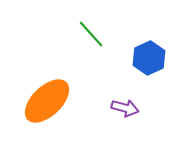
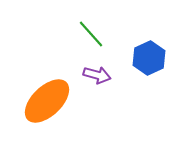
purple arrow: moved 28 px left, 33 px up
